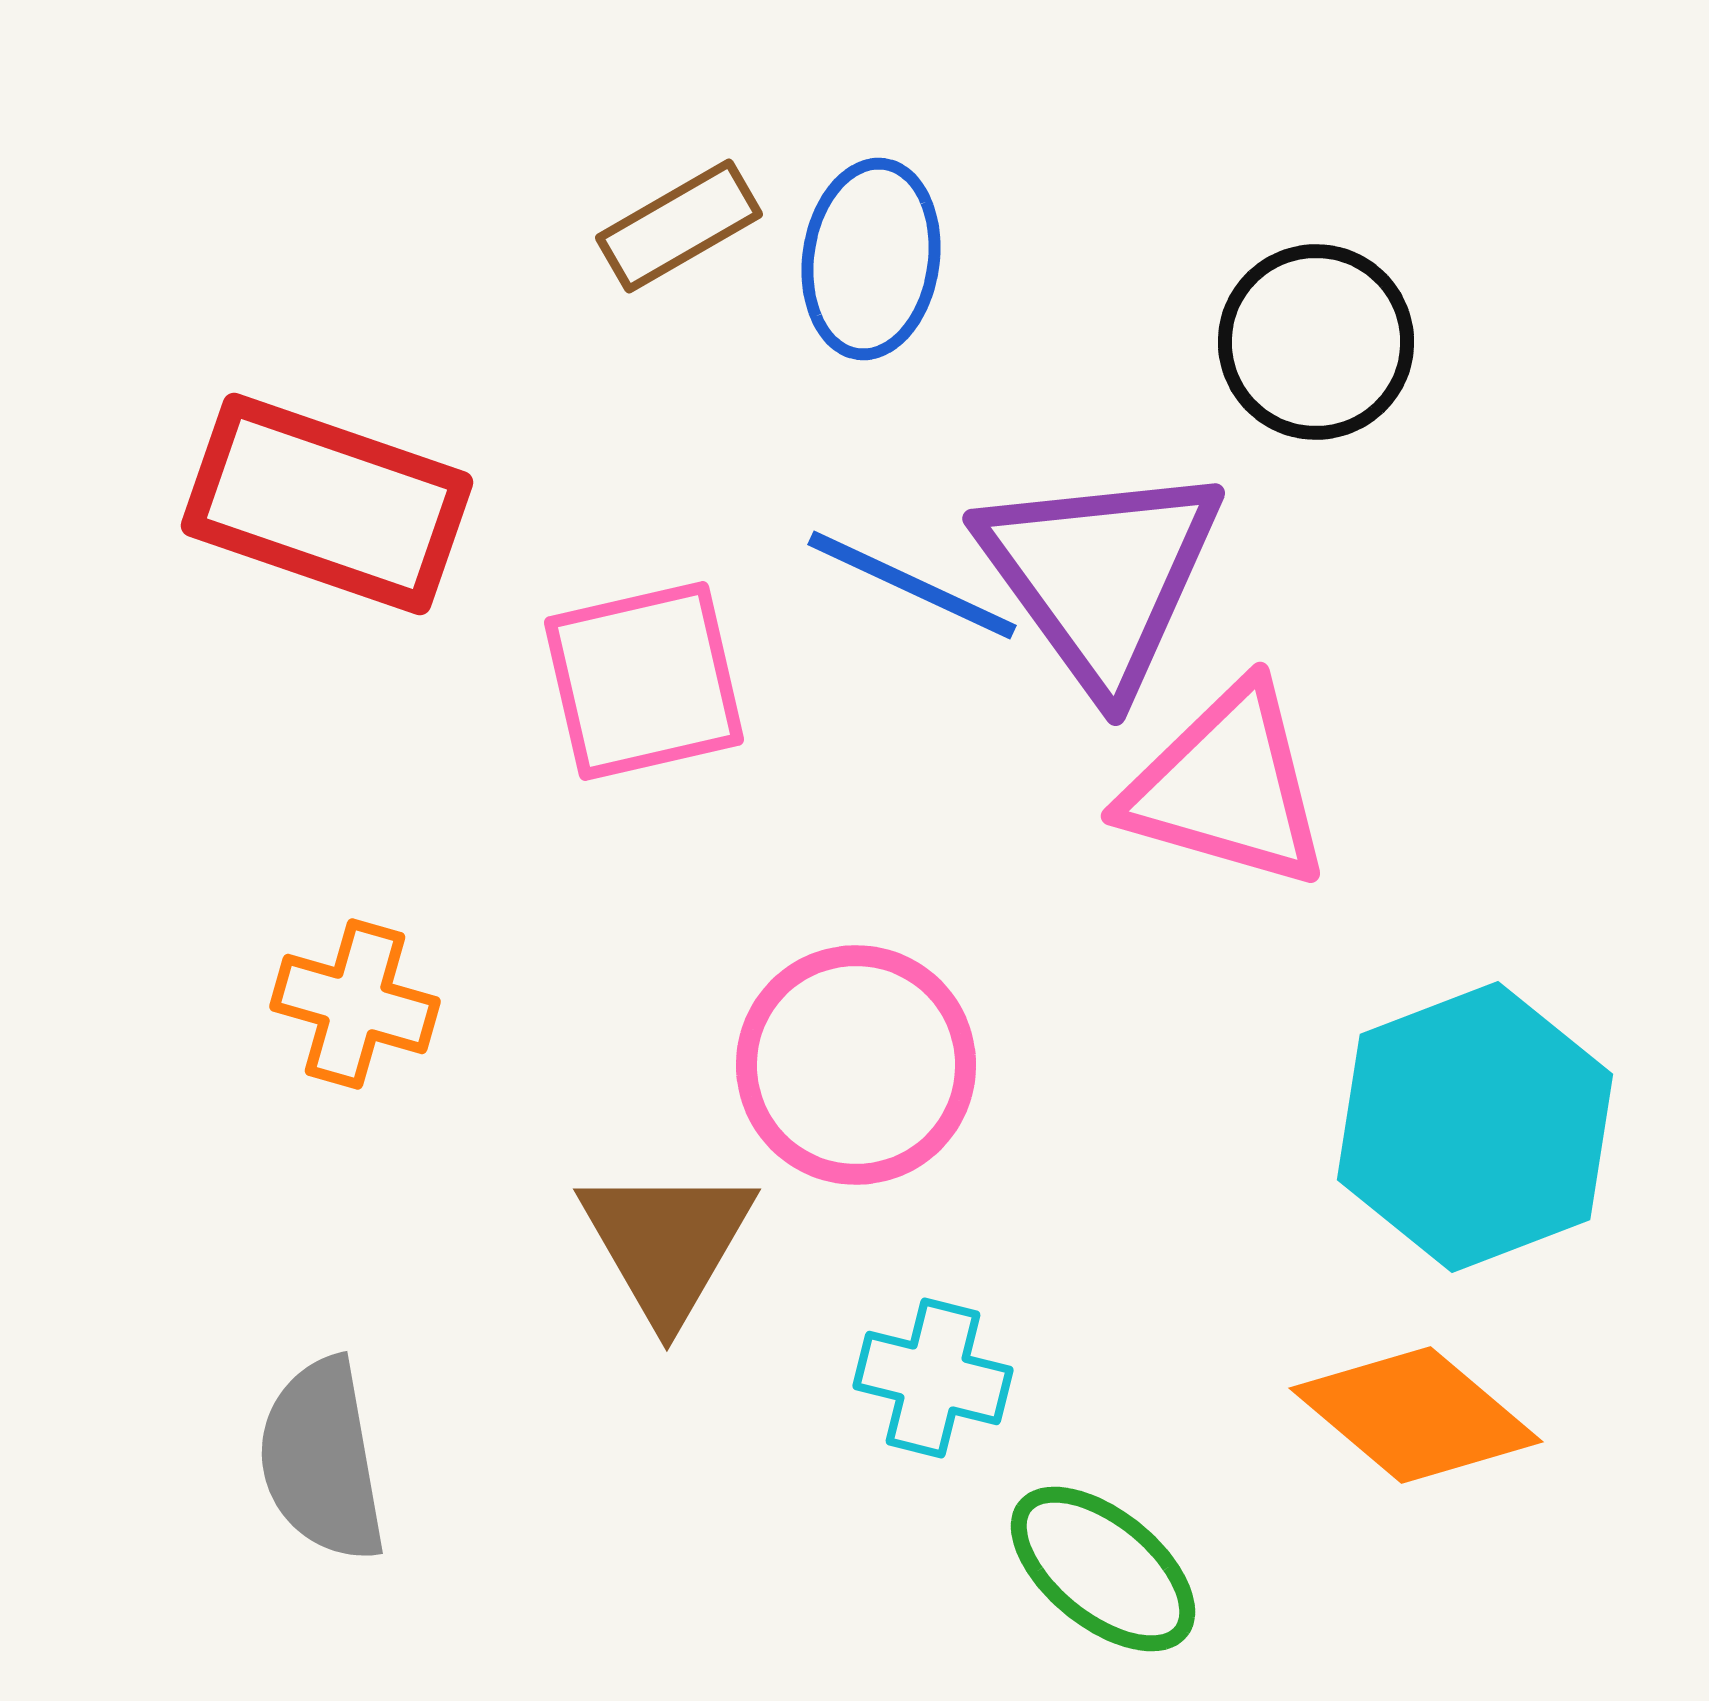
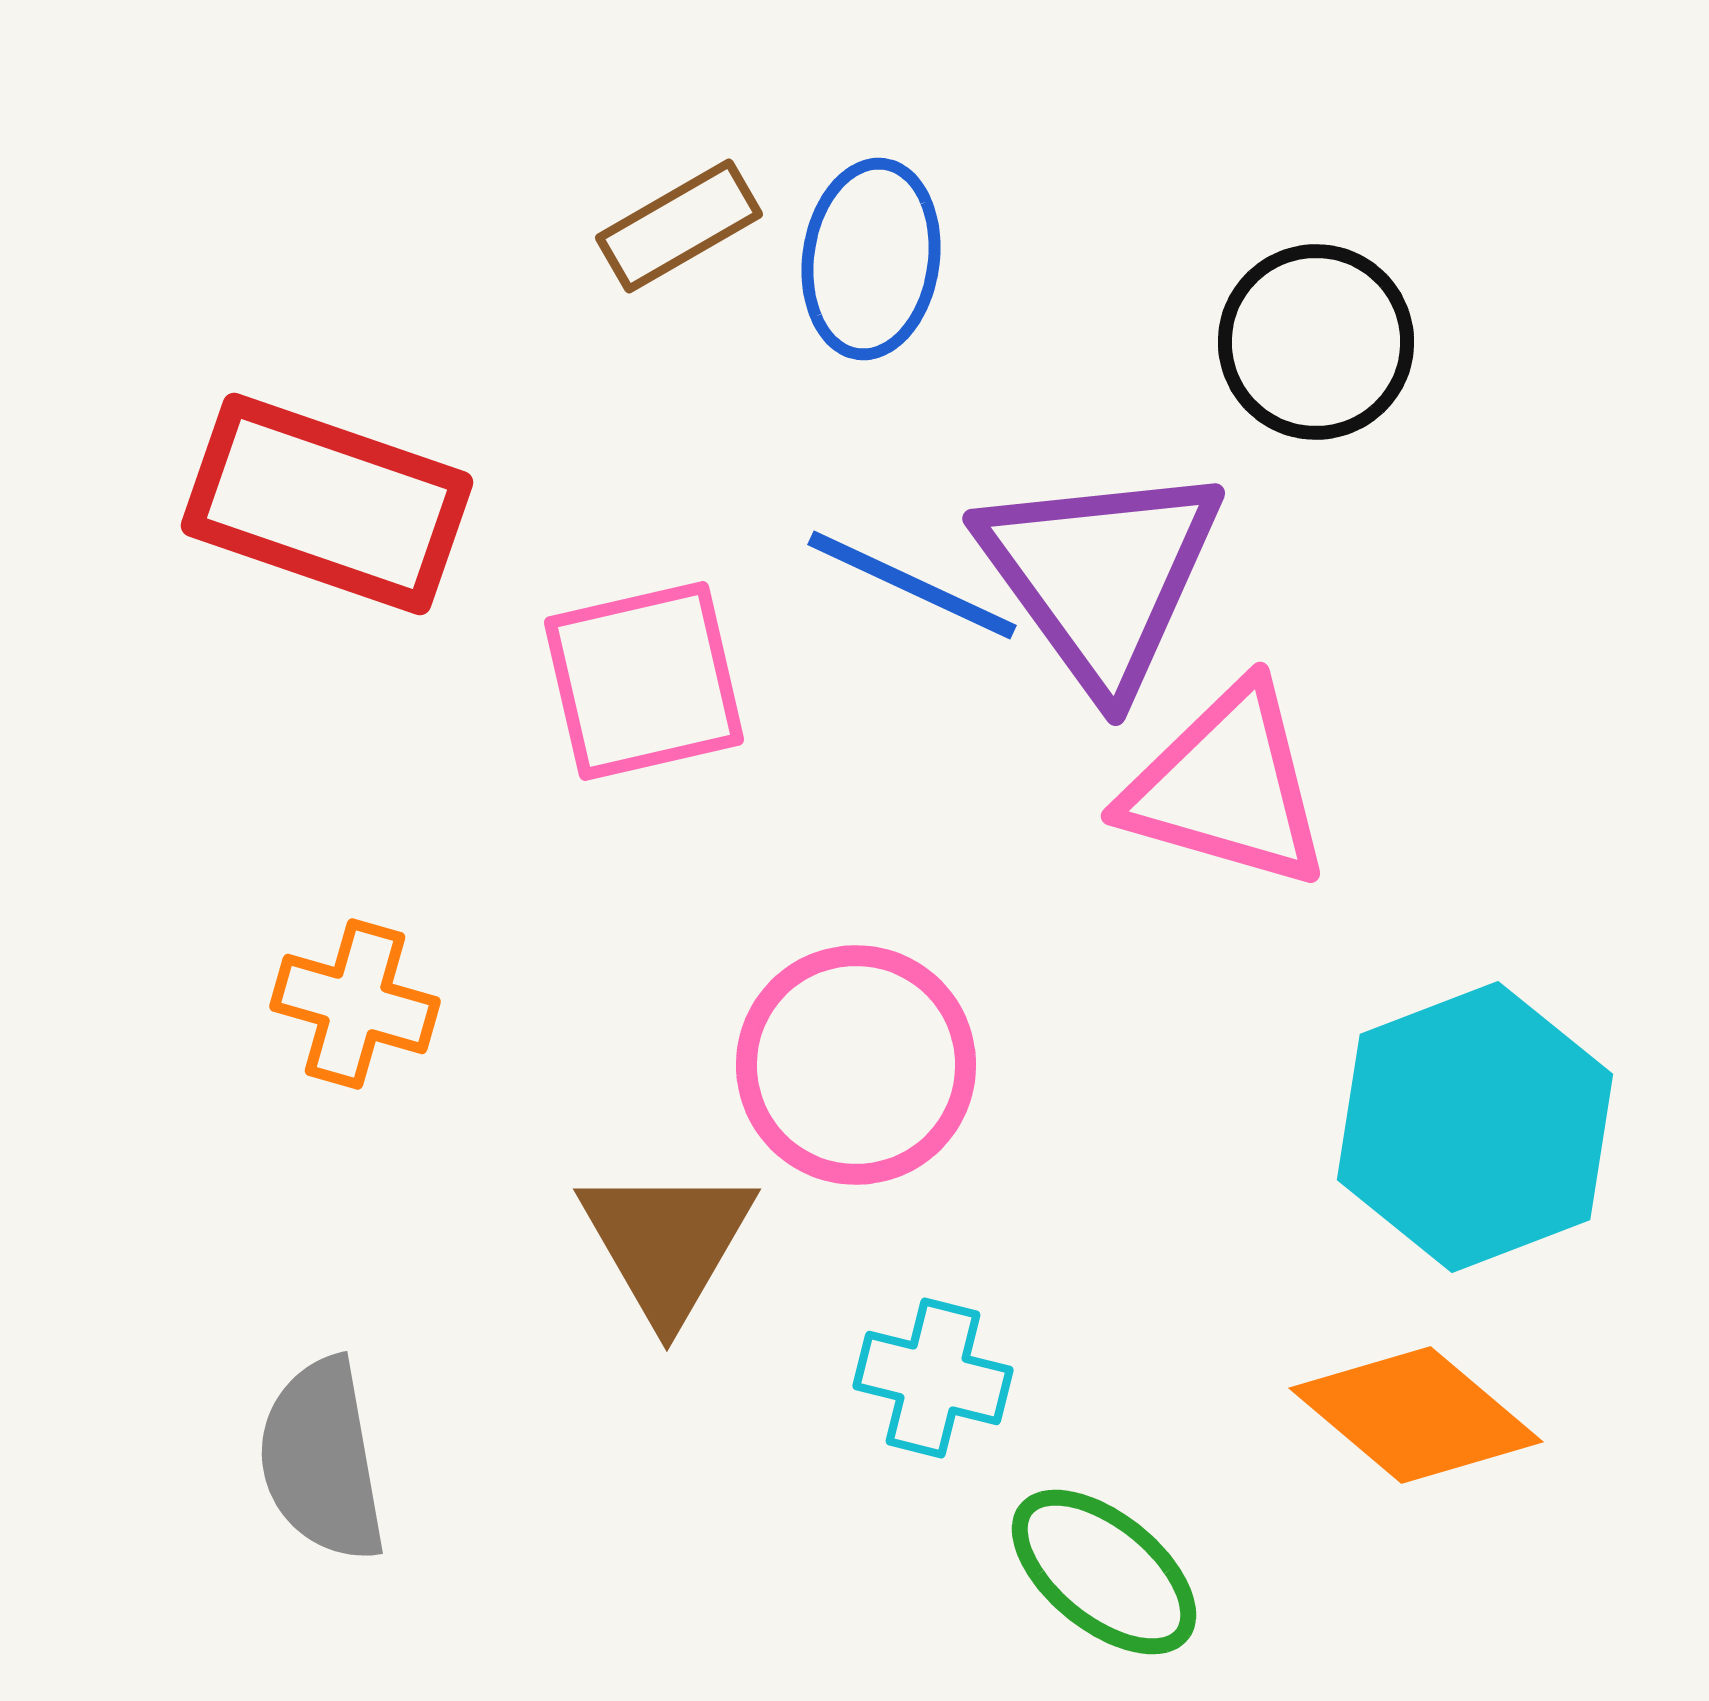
green ellipse: moved 1 px right, 3 px down
